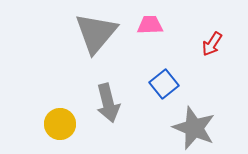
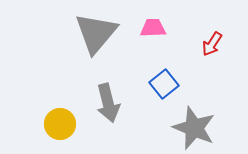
pink trapezoid: moved 3 px right, 3 px down
